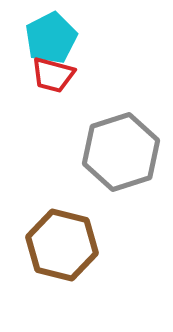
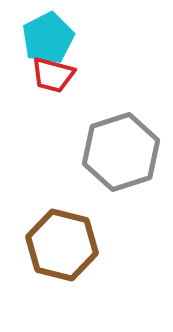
cyan pentagon: moved 3 px left
